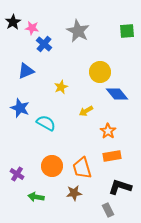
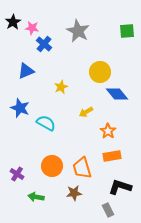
yellow arrow: moved 1 px down
